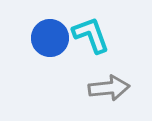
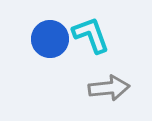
blue circle: moved 1 px down
